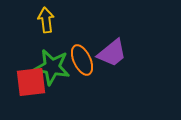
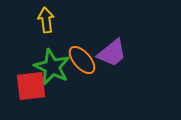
orange ellipse: rotated 16 degrees counterclockwise
green star: rotated 15 degrees clockwise
red square: moved 4 px down
